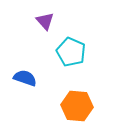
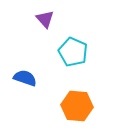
purple triangle: moved 2 px up
cyan pentagon: moved 2 px right
